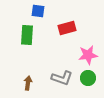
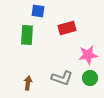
green circle: moved 2 px right
